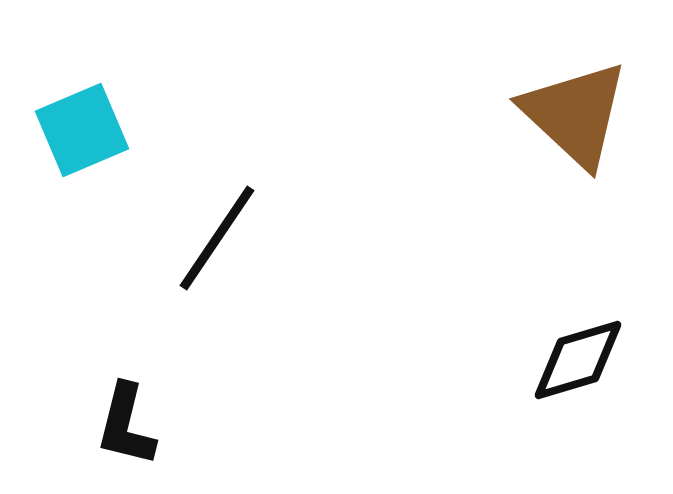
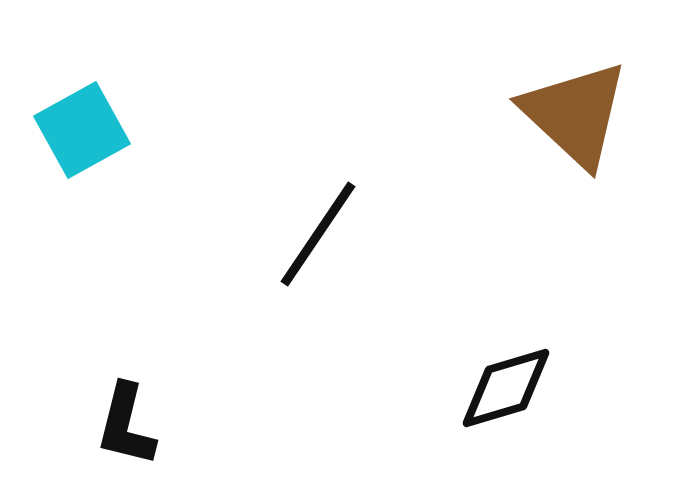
cyan square: rotated 6 degrees counterclockwise
black line: moved 101 px right, 4 px up
black diamond: moved 72 px left, 28 px down
